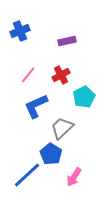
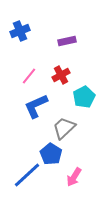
pink line: moved 1 px right, 1 px down
gray trapezoid: moved 2 px right
